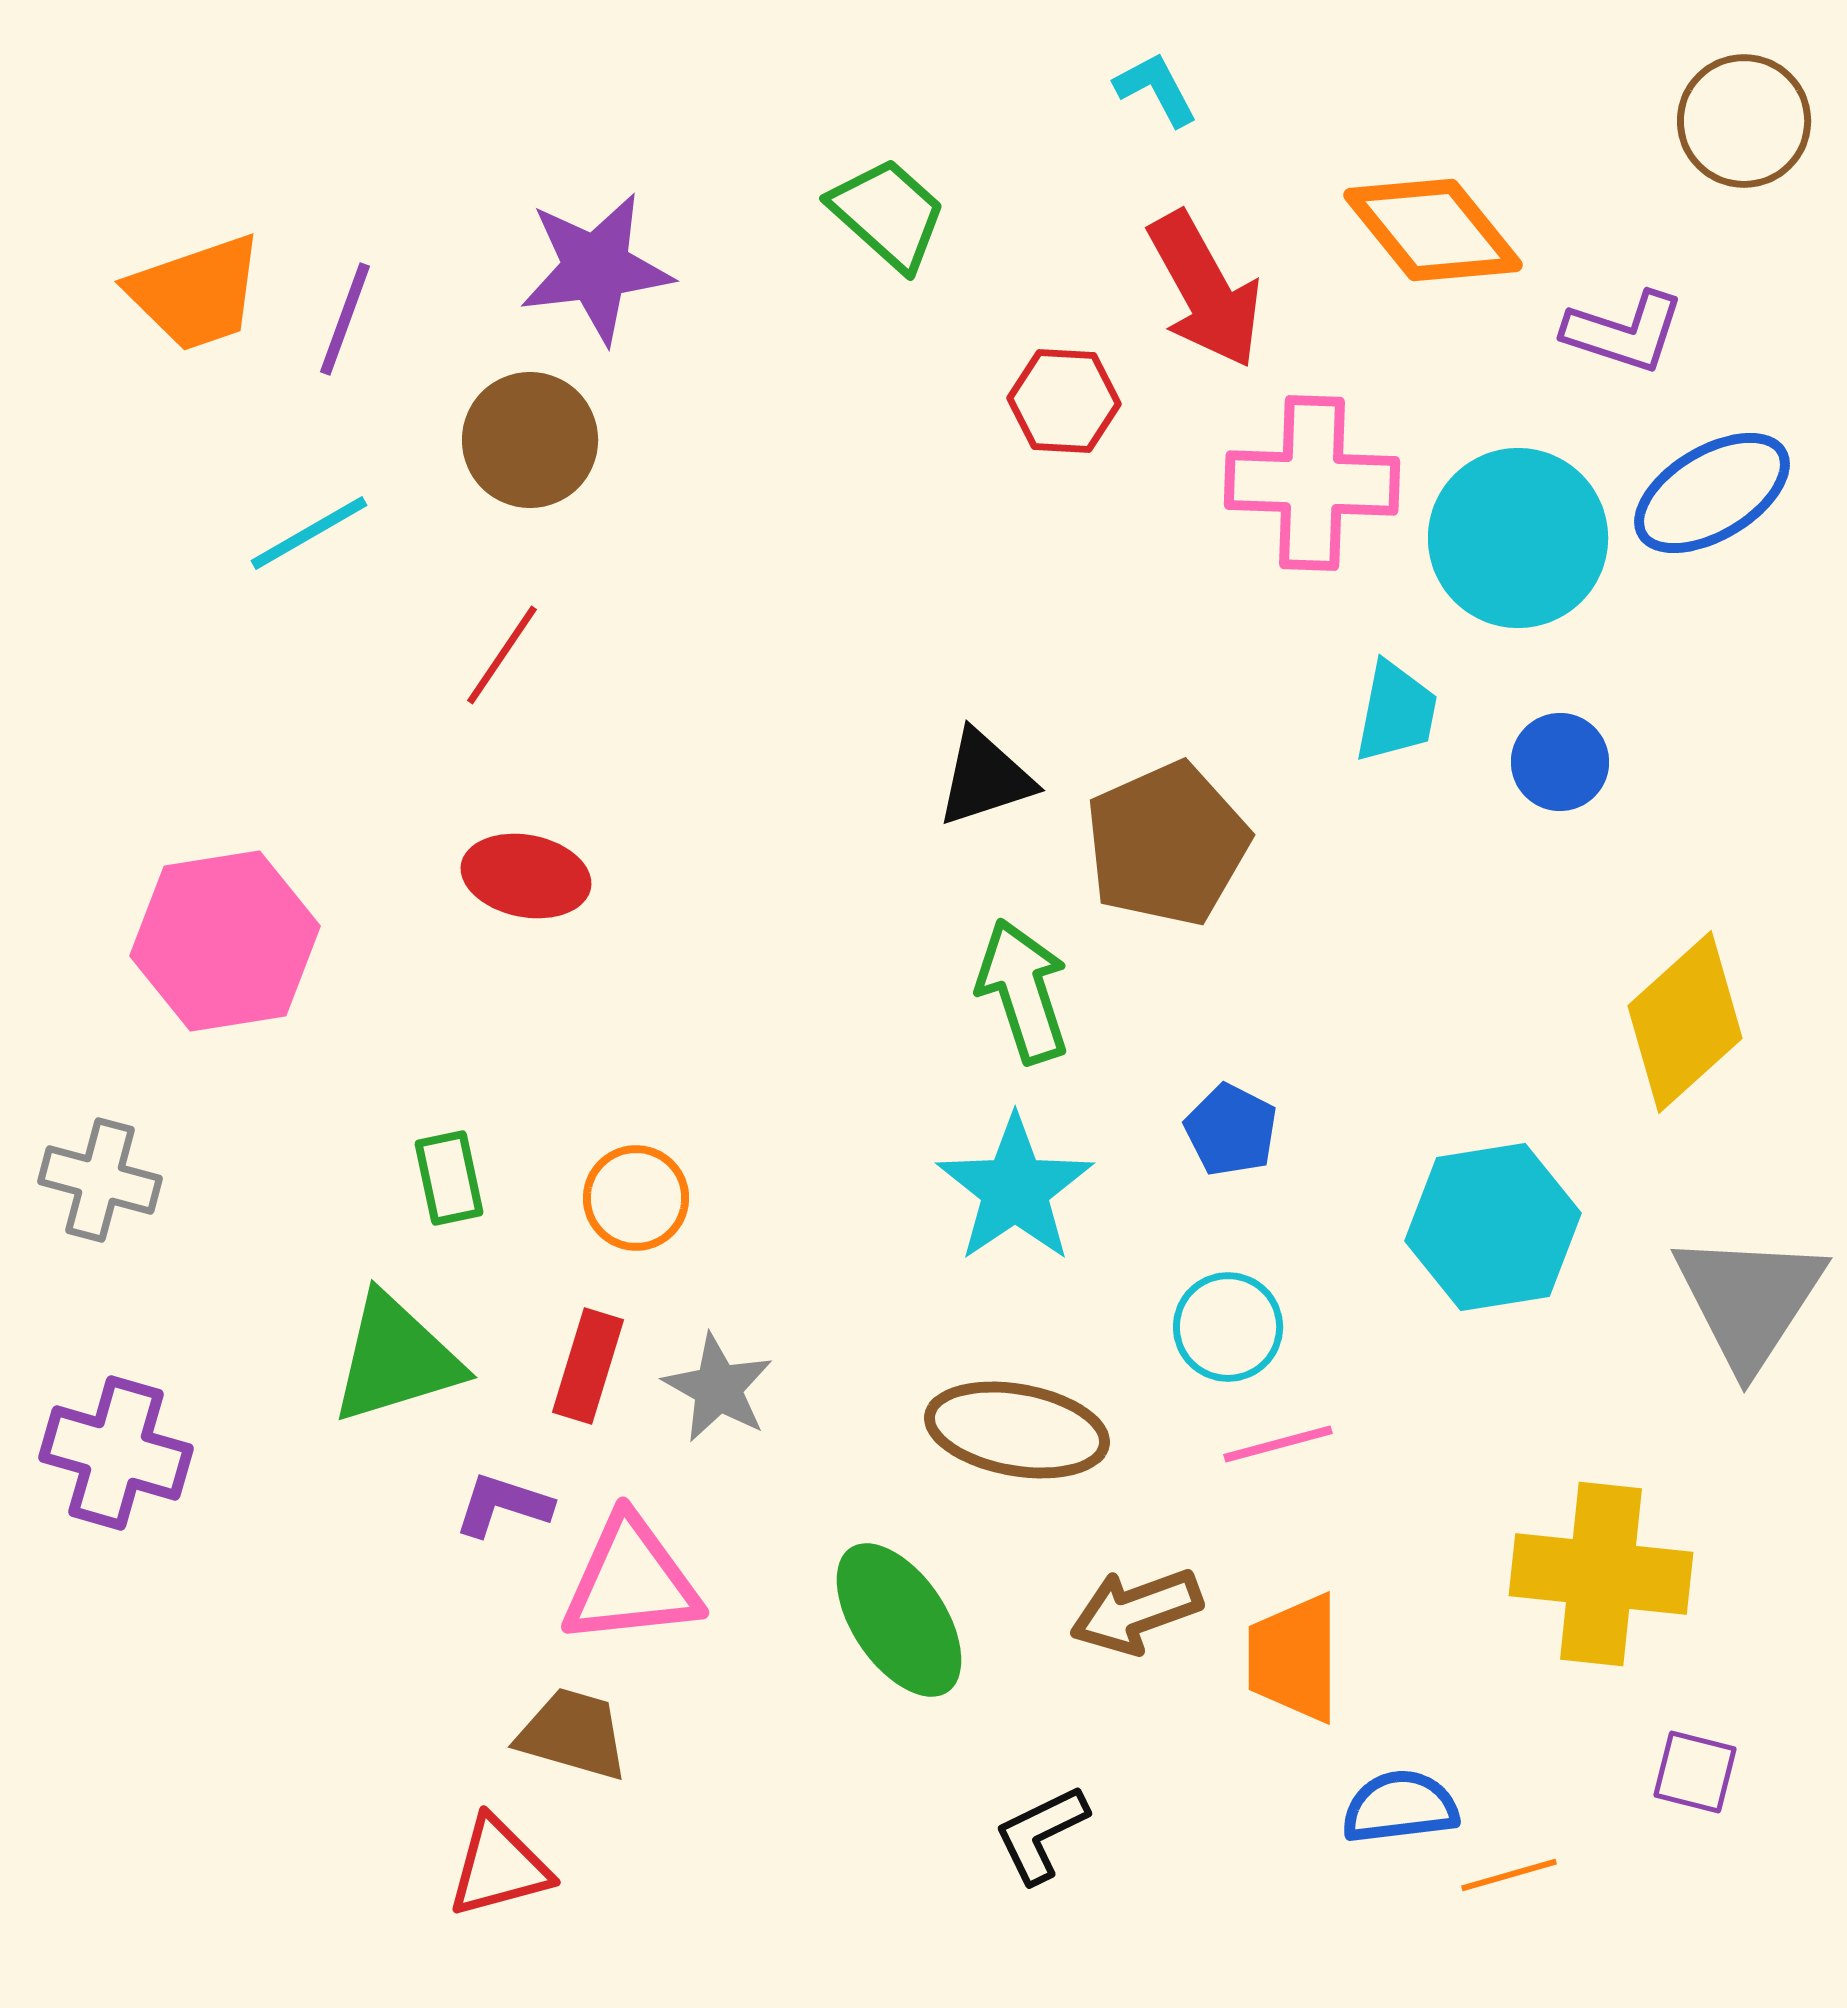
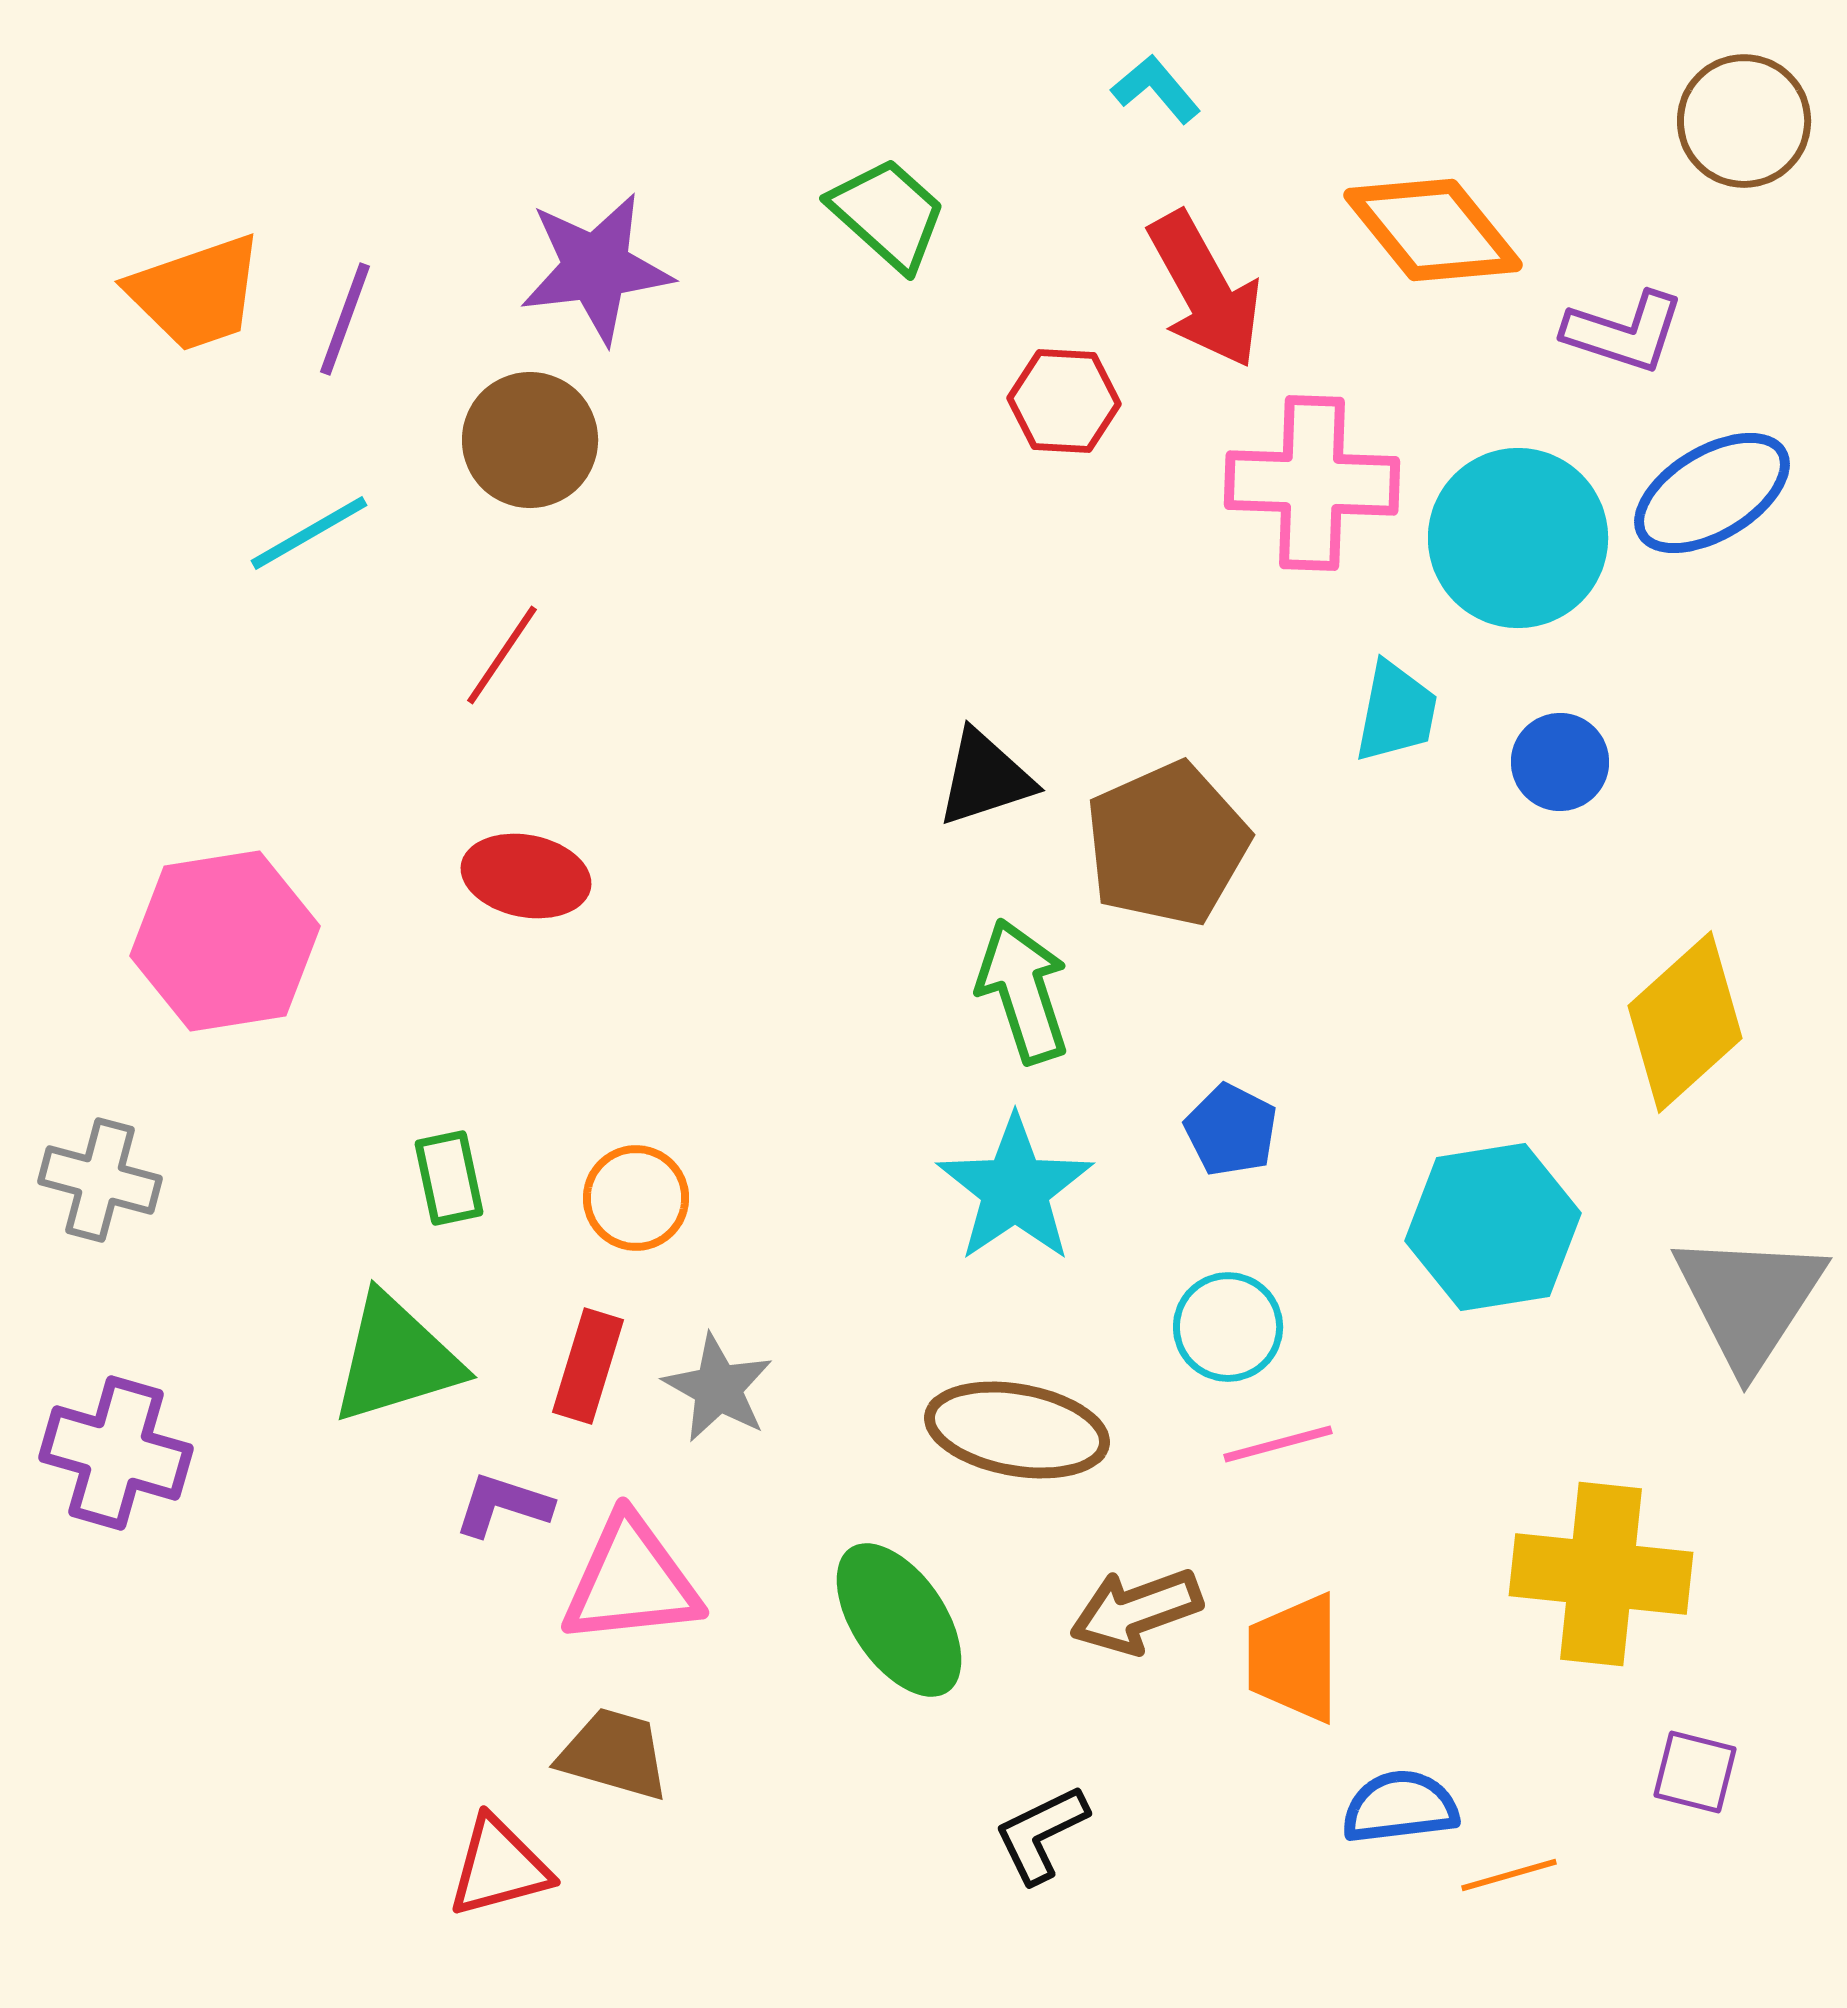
cyan L-shape at (1156, 89): rotated 12 degrees counterclockwise
brown trapezoid at (573, 1734): moved 41 px right, 20 px down
